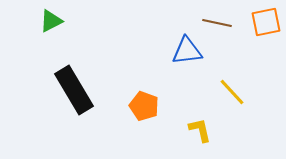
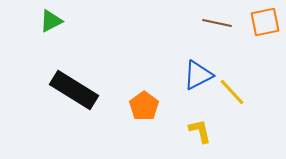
orange square: moved 1 px left
blue triangle: moved 11 px right, 24 px down; rotated 20 degrees counterclockwise
black rectangle: rotated 27 degrees counterclockwise
orange pentagon: rotated 16 degrees clockwise
yellow L-shape: moved 1 px down
